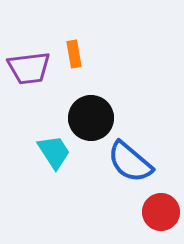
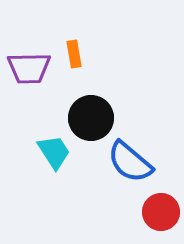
purple trapezoid: rotated 6 degrees clockwise
